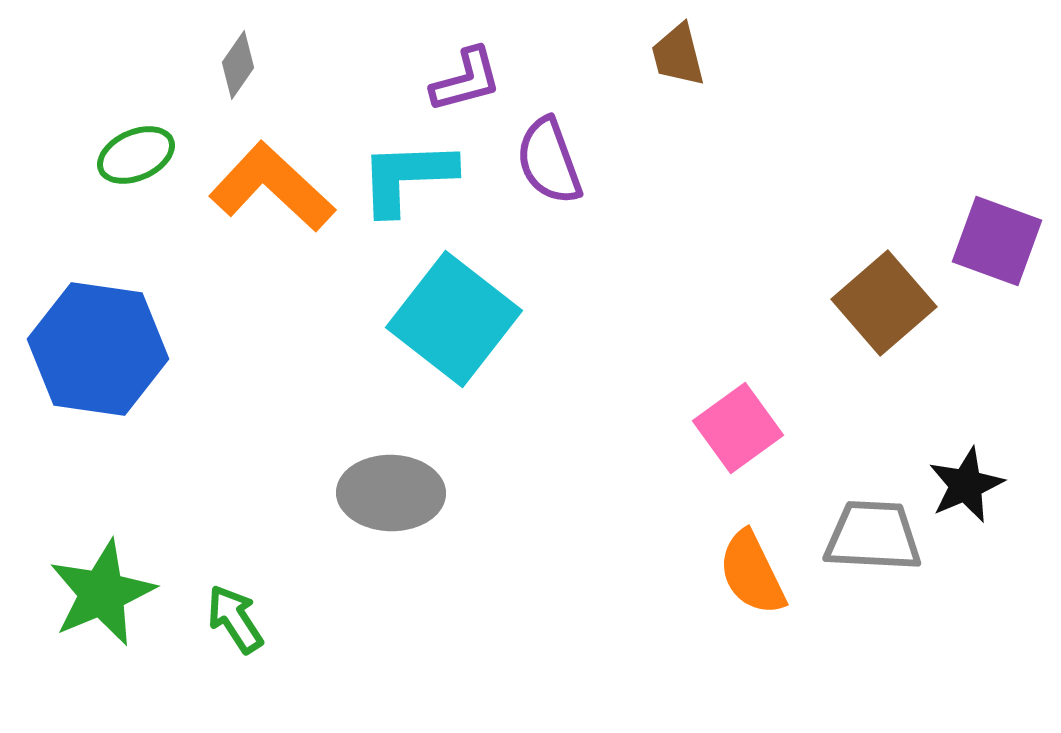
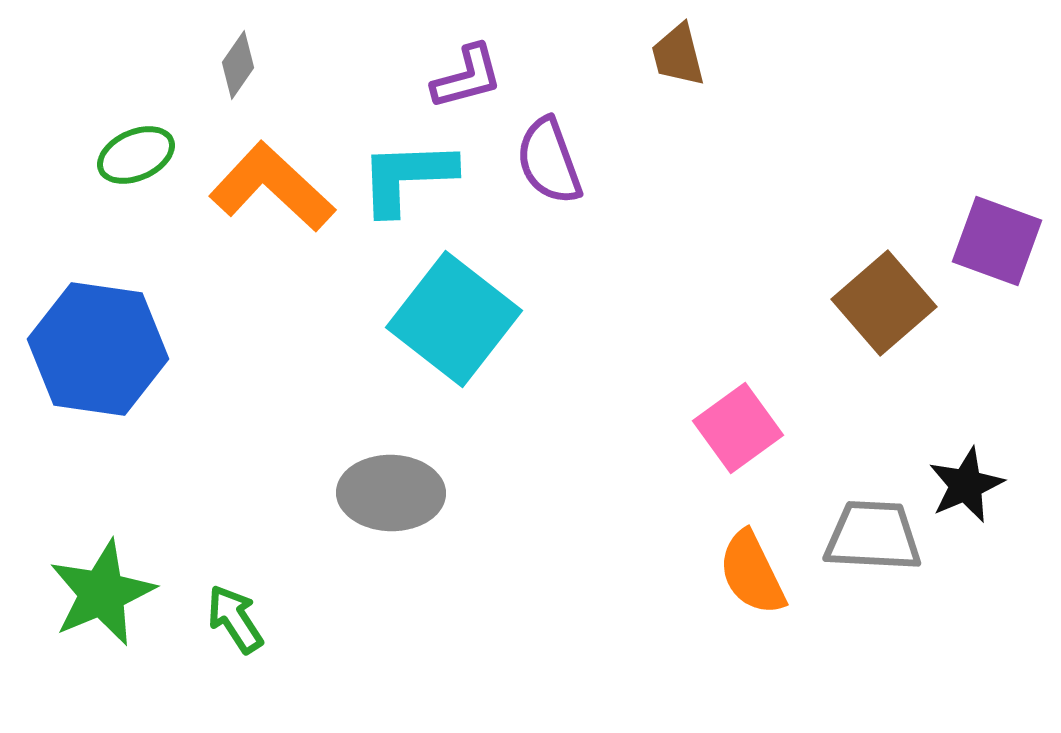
purple L-shape: moved 1 px right, 3 px up
